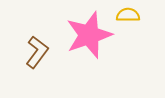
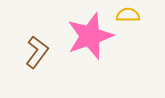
pink star: moved 1 px right, 1 px down
